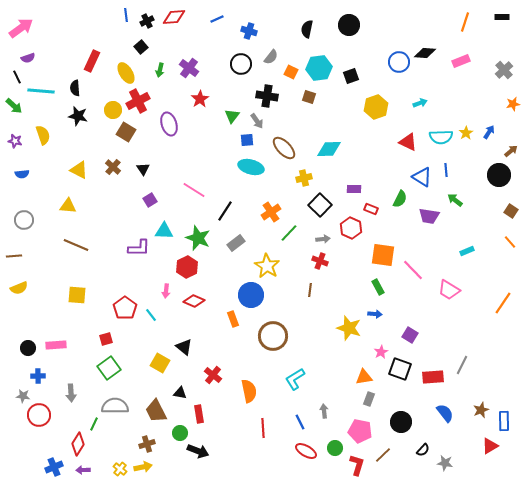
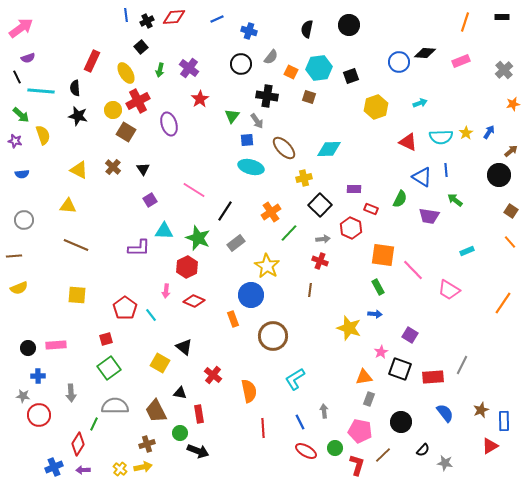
green arrow at (14, 106): moved 7 px right, 9 px down
